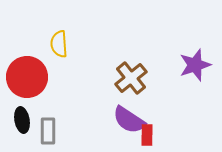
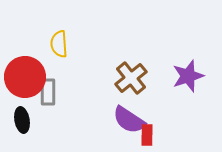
purple star: moved 7 px left, 11 px down
red circle: moved 2 px left
gray rectangle: moved 39 px up
